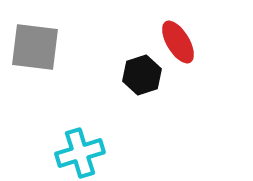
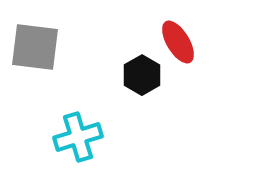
black hexagon: rotated 12 degrees counterclockwise
cyan cross: moved 2 px left, 16 px up
